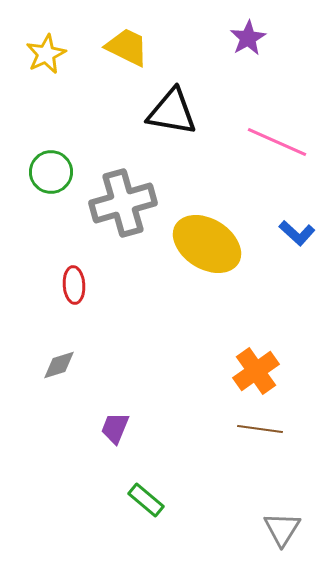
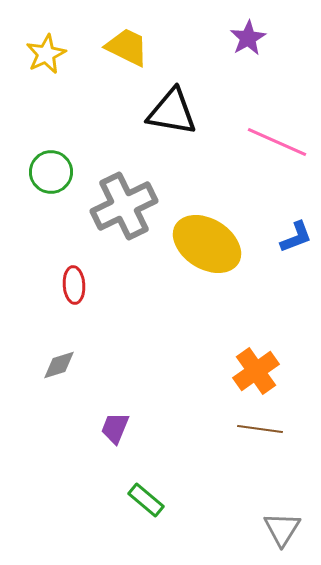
gray cross: moved 1 px right, 3 px down; rotated 10 degrees counterclockwise
blue L-shape: moved 1 px left, 4 px down; rotated 63 degrees counterclockwise
